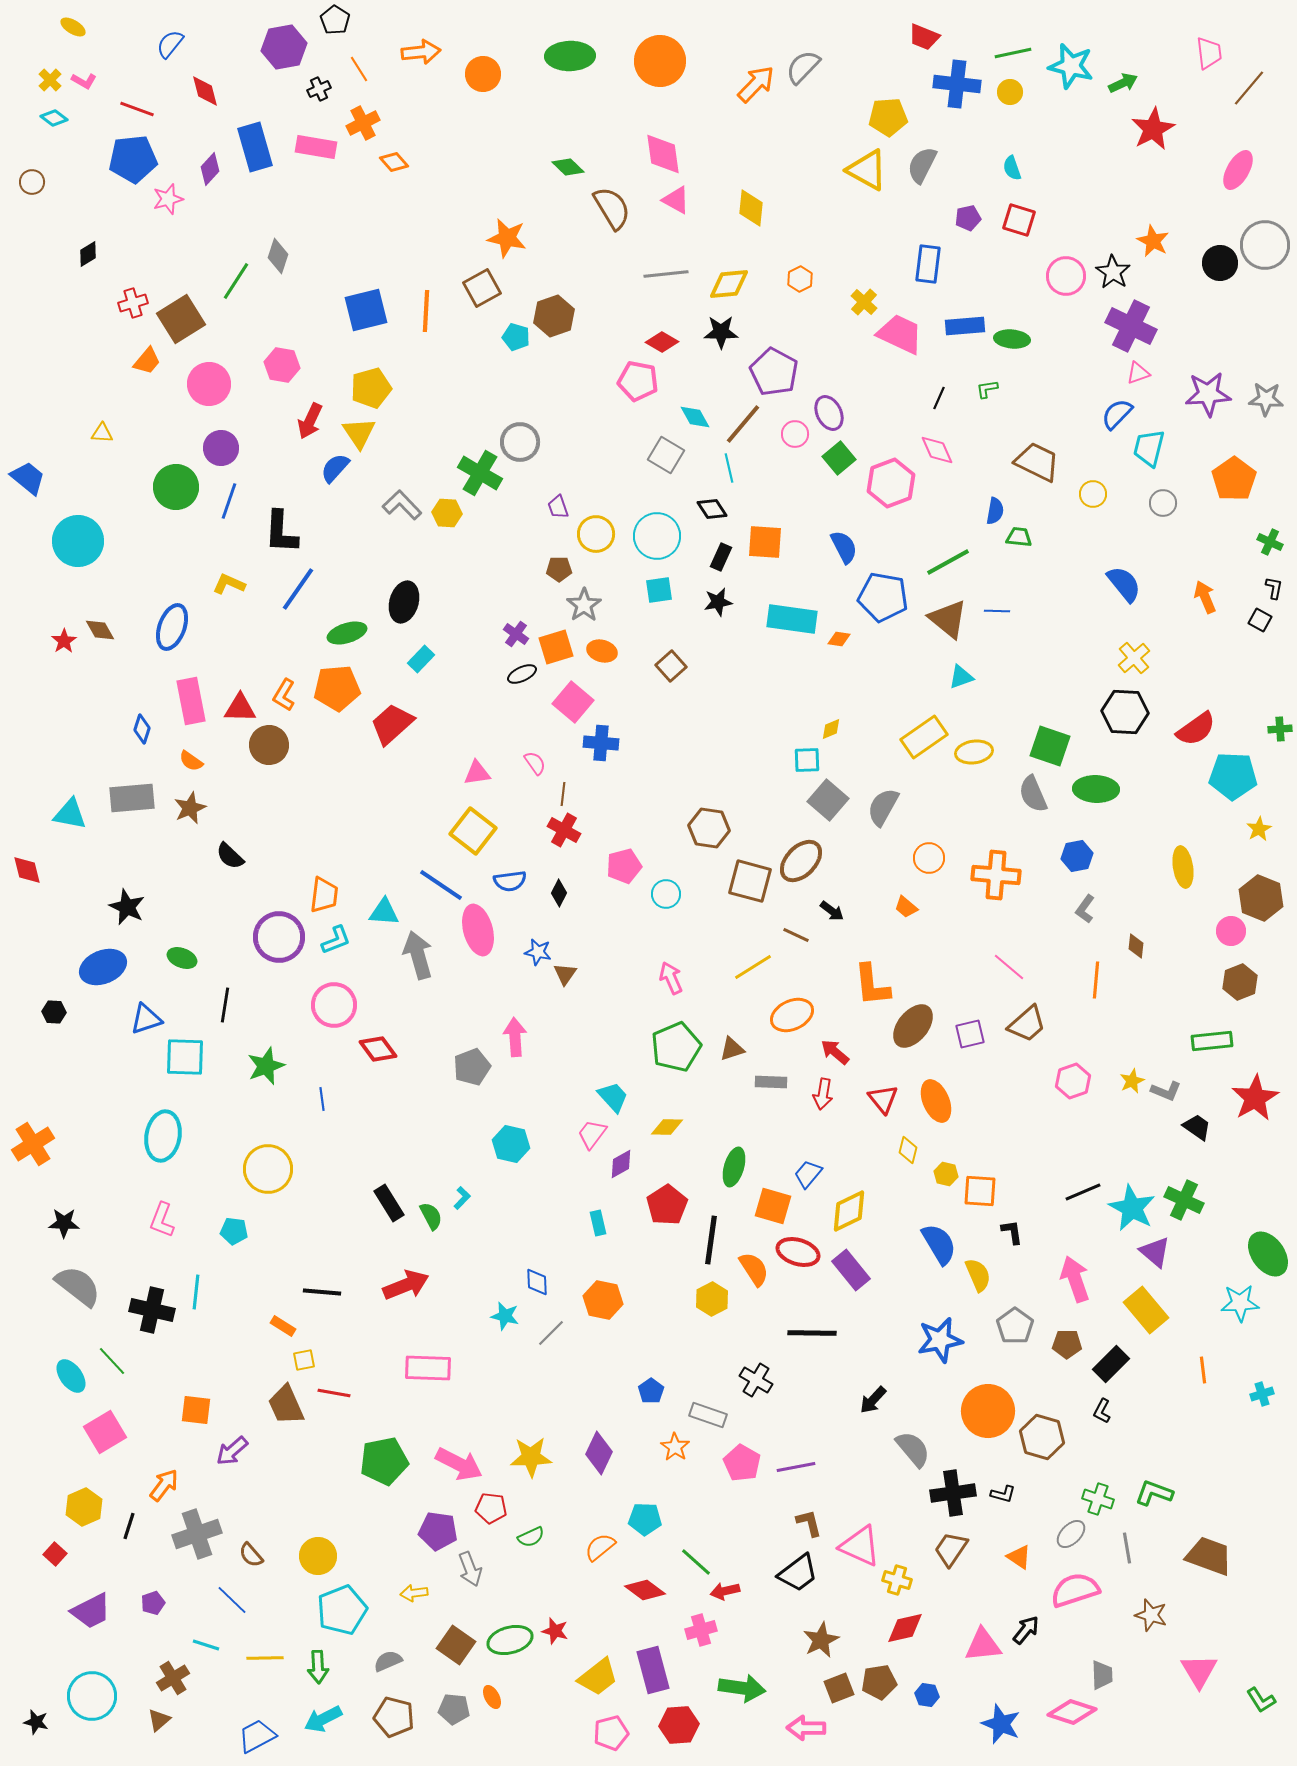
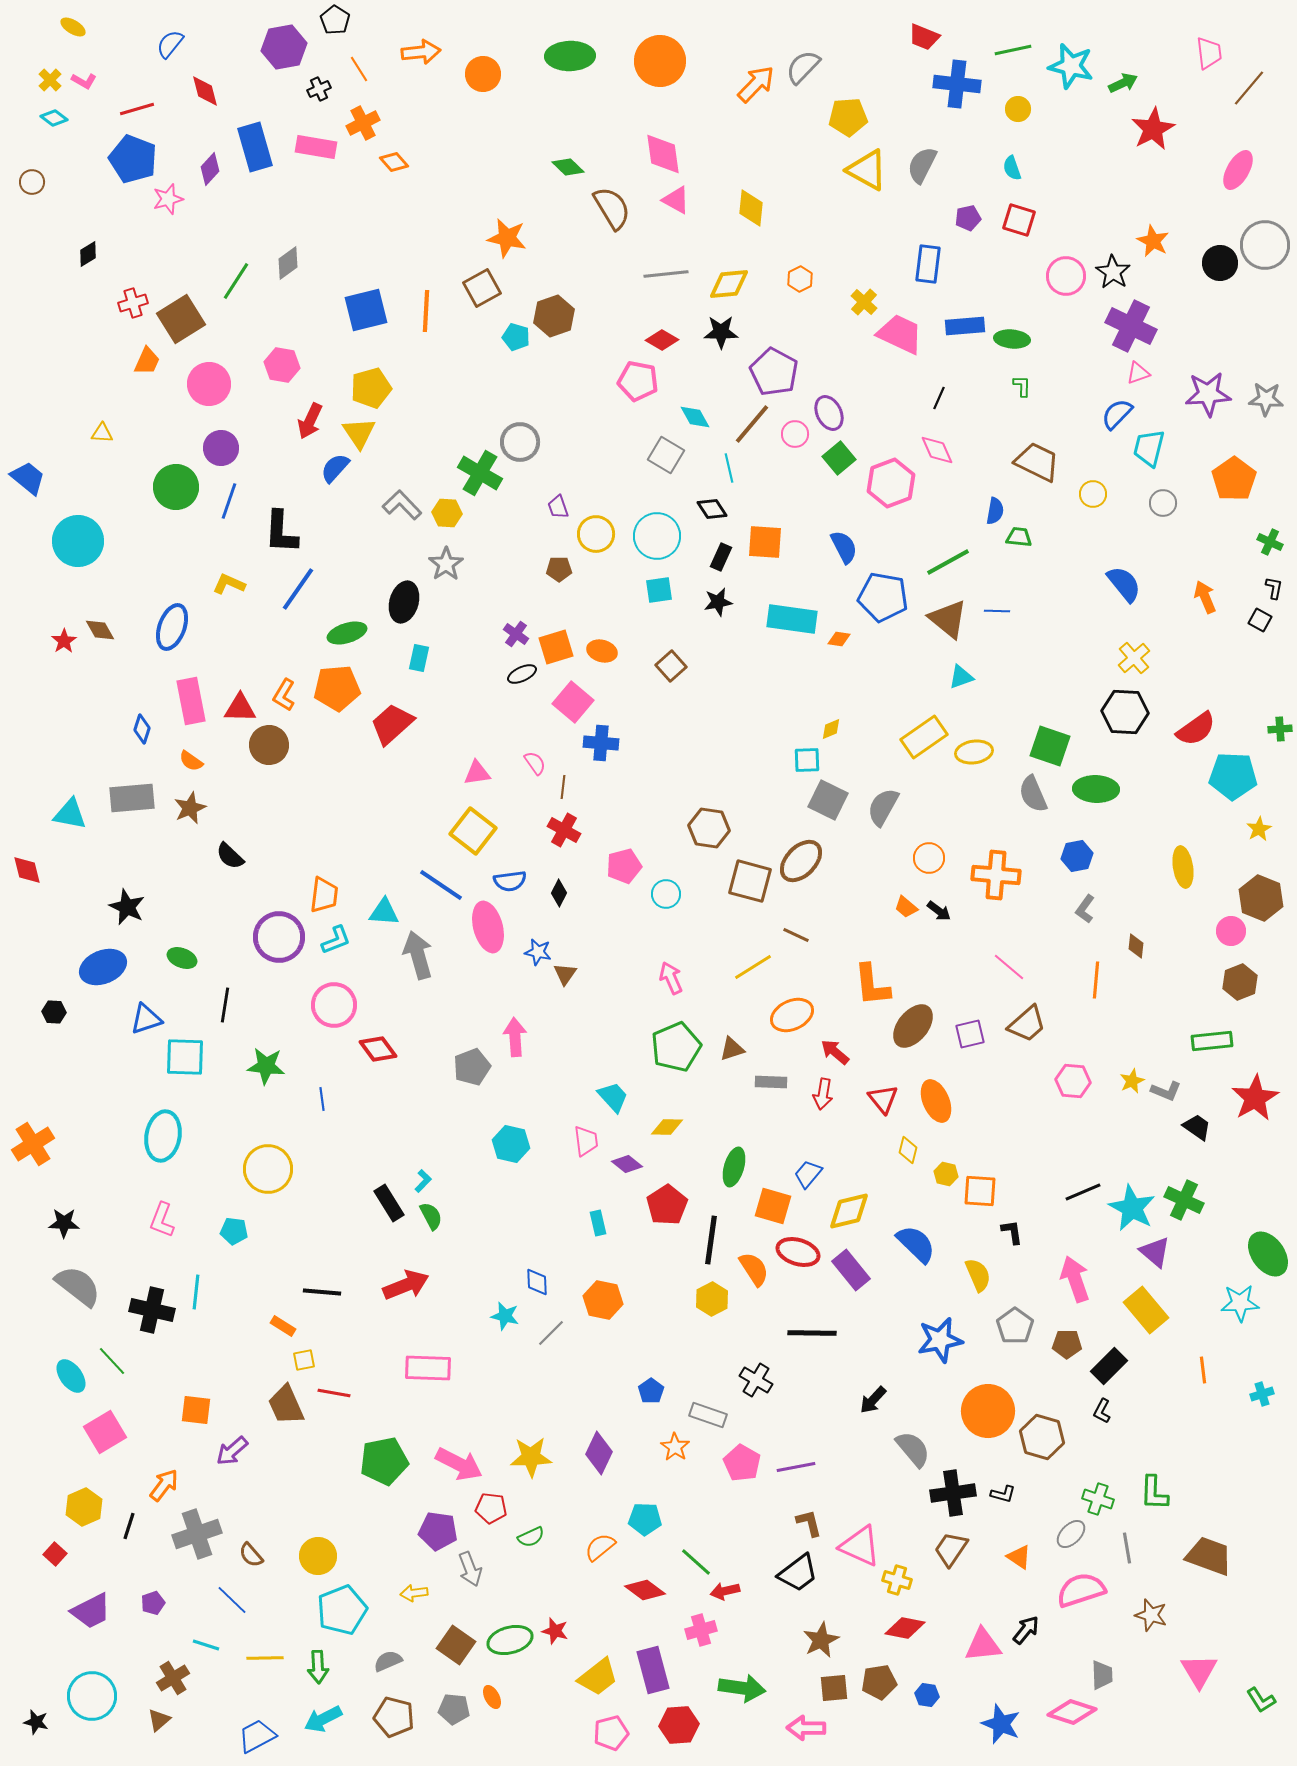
green line at (1013, 53): moved 3 px up
yellow circle at (1010, 92): moved 8 px right, 17 px down
red line at (137, 109): rotated 36 degrees counterclockwise
yellow pentagon at (888, 117): moved 40 px left
blue pentagon at (133, 159): rotated 27 degrees clockwise
gray diamond at (278, 256): moved 10 px right, 7 px down; rotated 36 degrees clockwise
red diamond at (662, 342): moved 2 px up
orange trapezoid at (147, 361): rotated 16 degrees counterclockwise
green L-shape at (987, 389): moved 35 px right, 3 px up; rotated 100 degrees clockwise
brown line at (743, 424): moved 9 px right
gray star at (584, 605): moved 138 px left, 41 px up
cyan rectangle at (421, 659): moved 2 px left, 1 px up; rotated 32 degrees counterclockwise
brown line at (563, 794): moved 7 px up
gray square at (828, 800): rotated 15 degrees counterclockwise
black arrow at (832, 911): moved 107 px right
pink ellipse at (478, 930): moved 10 px right, 3 px up
green star at (266, 1066): rotated 27 degrees clockwise
pink hexagon at (1073, 1081): rotated 24 degrees clockwise
pink trapezoid at (592, 1134): moved 6 px left, 7 px down; rotated 136 degrees clockwise
purple diamond at (621, 1164): moved 6 px right; rotated 68 degrees clockwise
cyan L-shape at (462, 1198): moved 39 px left, 17 px up
yellow diamond at (849, 1211): rotated 12 degrees clockwise
blue semicircle at (939, 1244): moved 23 px left; rotated 15 degrees counterclockwise
black rectangle at (1111, 1364): moved 2 px left, 2 px down
green L-shape at (1154, 1493): rotated 108 degrees counterclockwise
pink semicircle at (1075, 1590): moved 6 px right
red diamond at (905, 1628): rotated 24 degrees clockwise
brown square at (839, 1688): moved 5 px left; rotated 16 degrees clockwise
